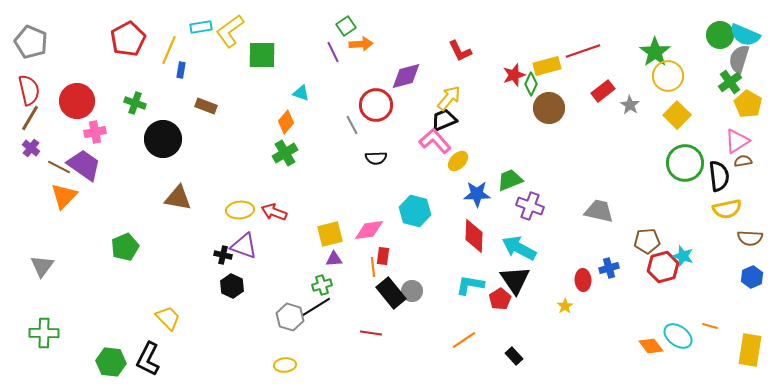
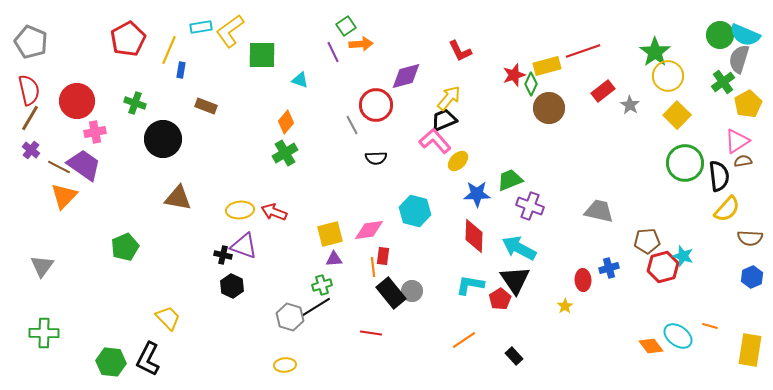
green cross at (730, 82): moved 7 px left
cyan triangle at (301, 93): moved 1 px left, 13 px up
yellow pentagon at (748, 104): rotated 12 degrees clockwise
purple cross at (31, 148): moved 2 px down
yellow semicircle at (727, 209): rotated 36 degrees counterclockwise
